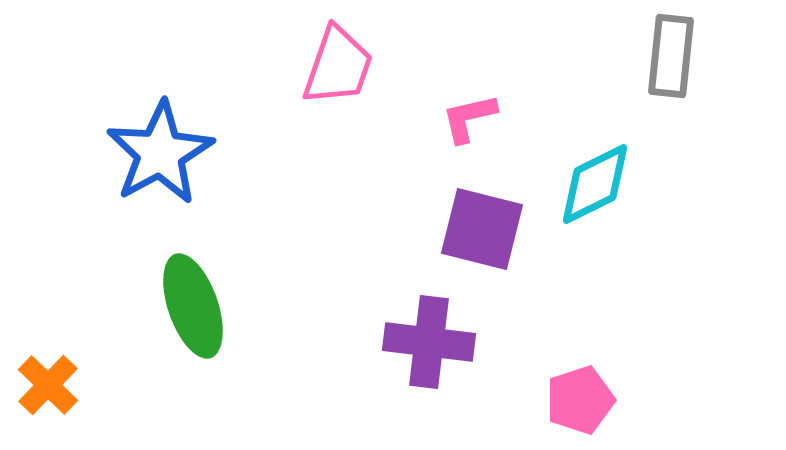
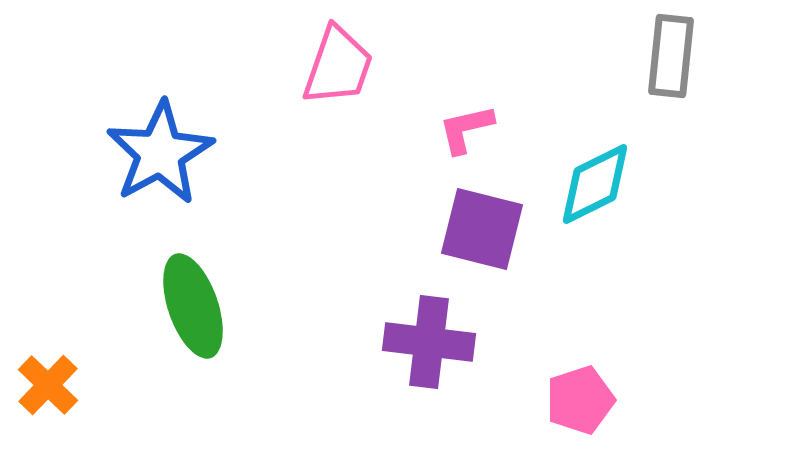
pink L-shape: moved 3 px left, 11 px down
